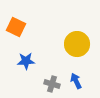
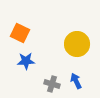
orange square: moved 4 px right, 6 px down
